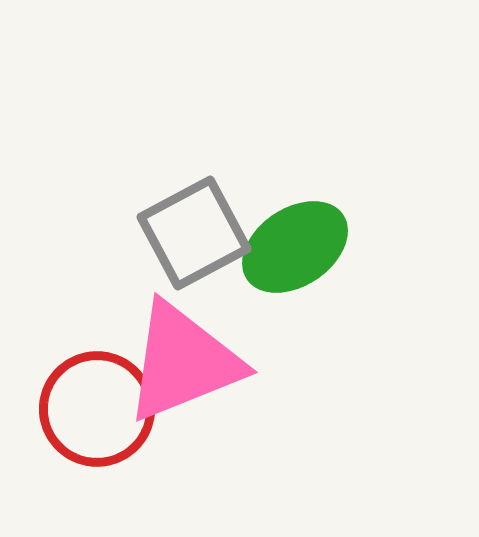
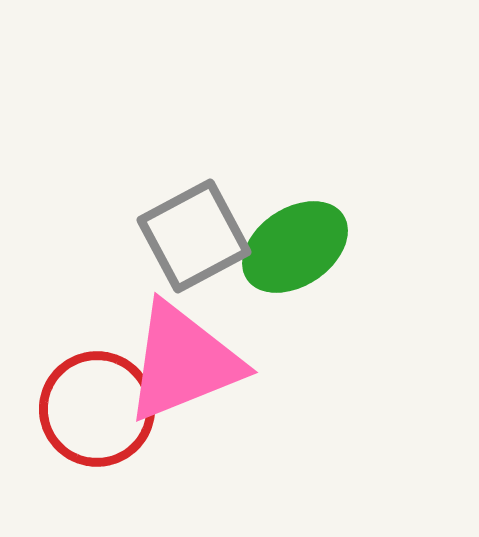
gray square: moved 3 px down
